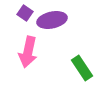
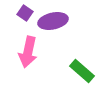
purple ellipse: moved 1 px right, 1 px down
green rectangle: moved 3 px down; rotated 15 degrees counterclockwise
